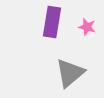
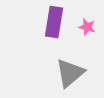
purple rectangle: moved 2 px right
